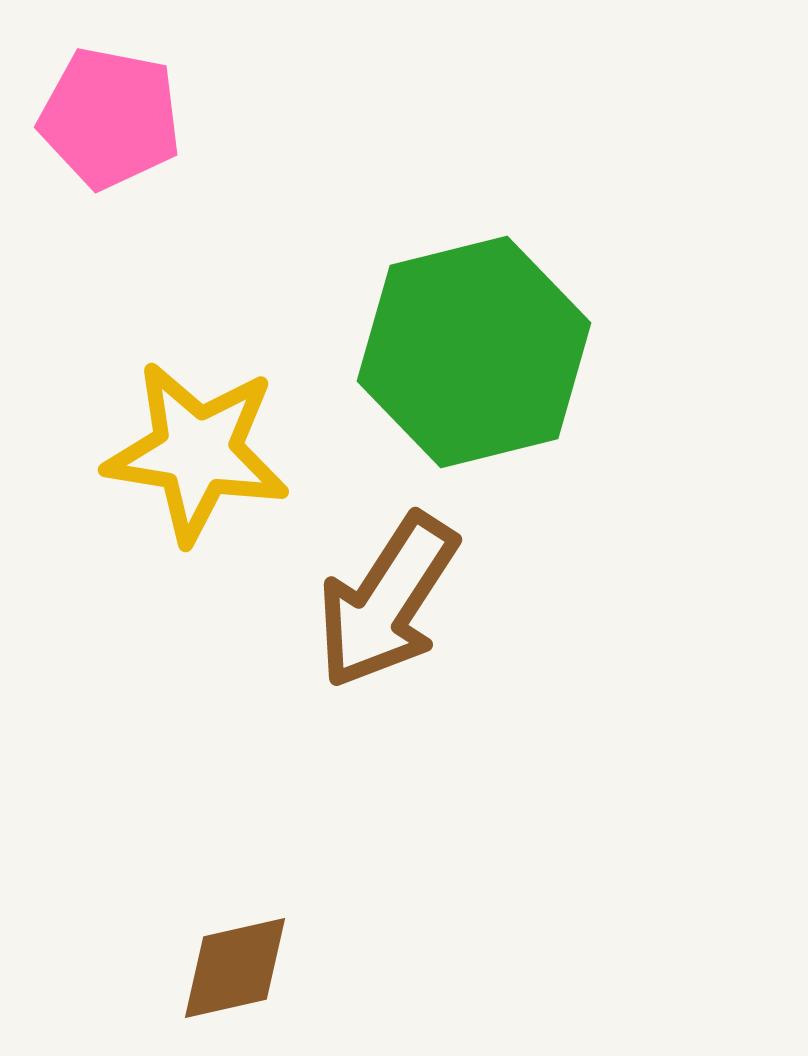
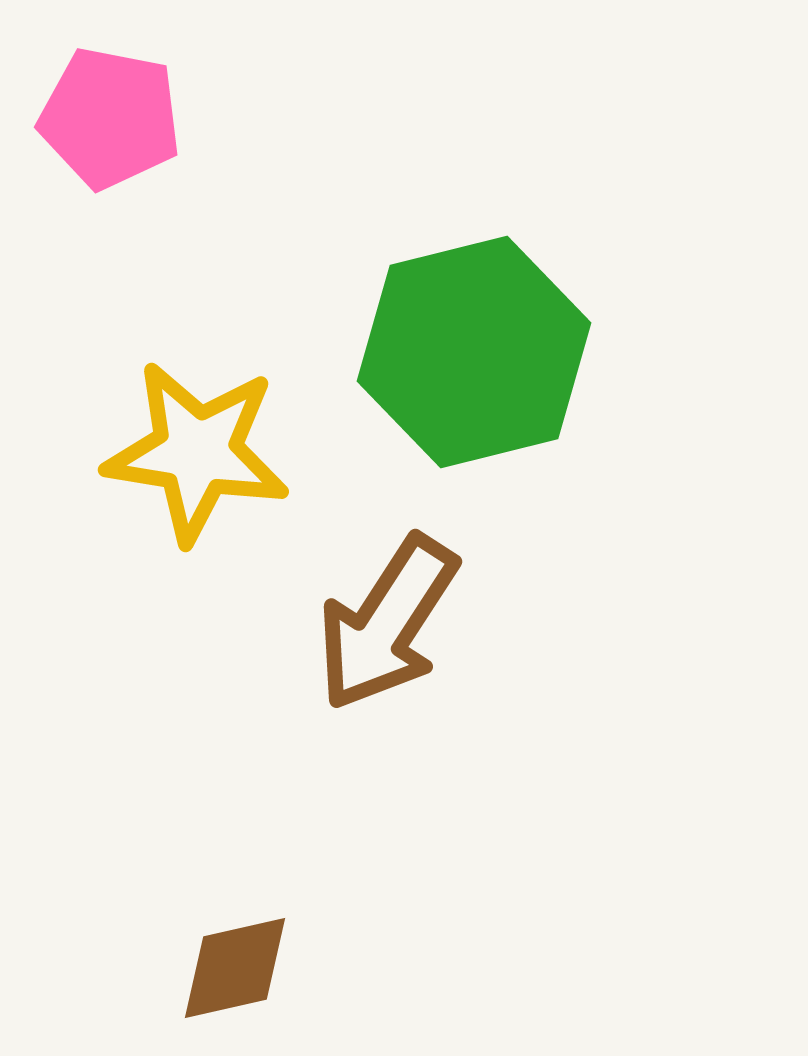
brown arrow: moved 22 px down
